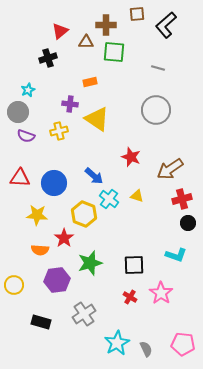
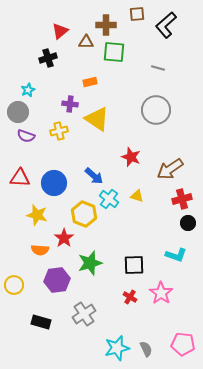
yellow star at (37, 215): rotated 10 degrees clockwise
cyan star at (117, 343): moved 5 px down; rotated 15 degrees clockwise
